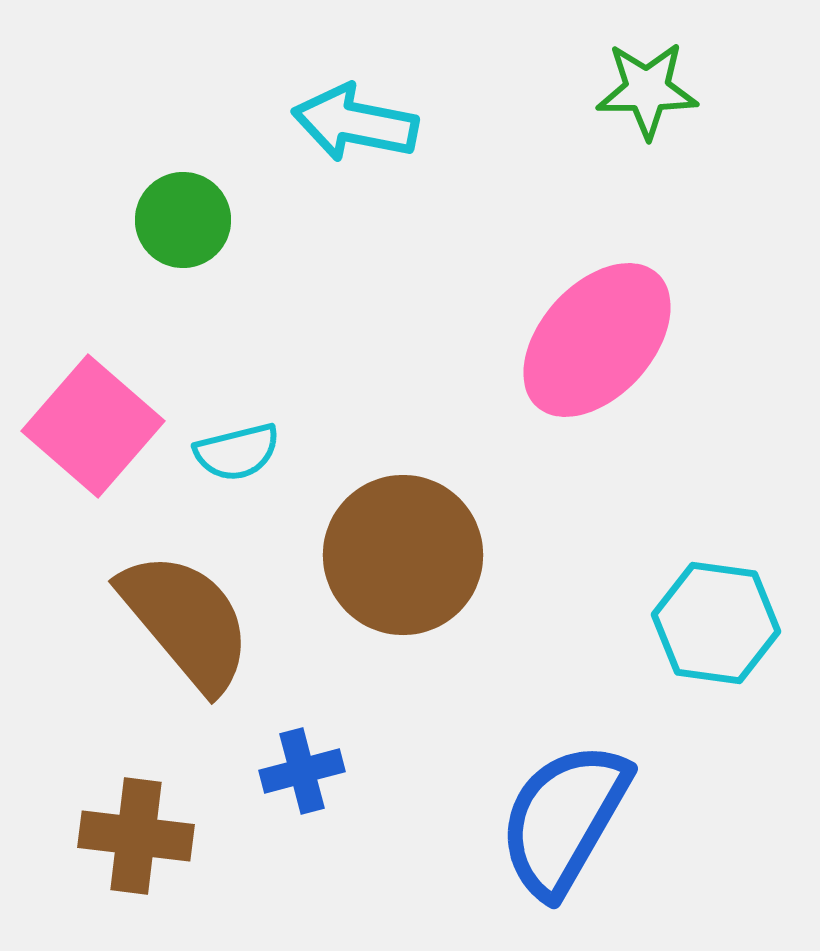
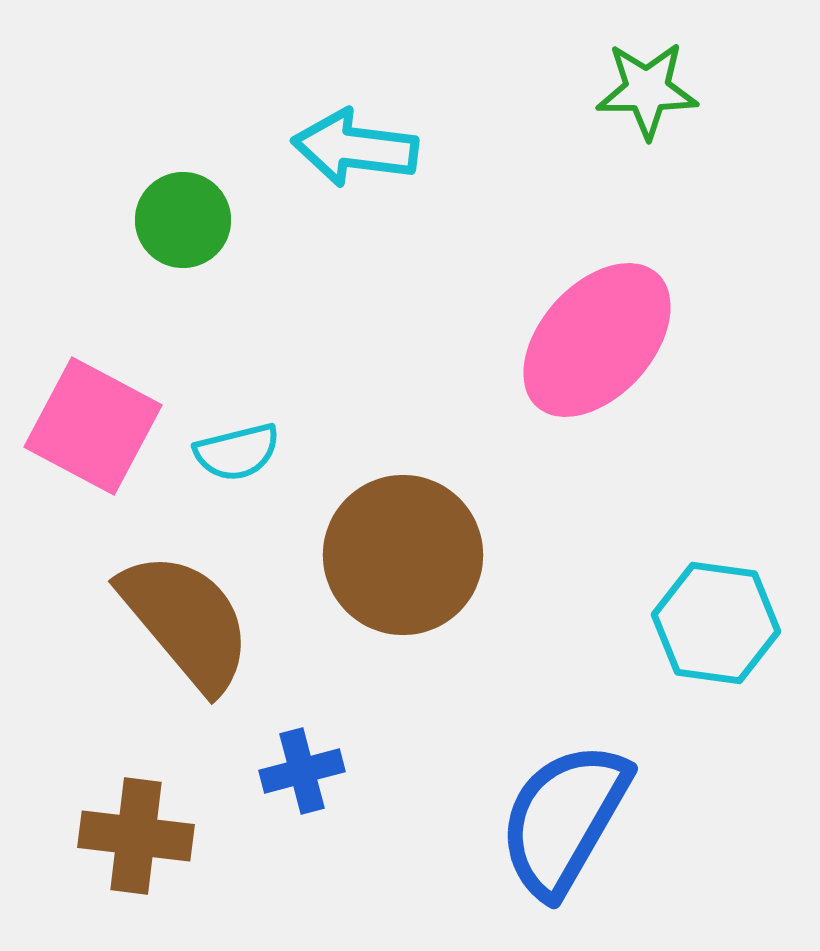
cyan arrow: moved 25 px down; rotated 4 degrees counterclockwise
pink square: rotated 13 degrees counterclockwise
